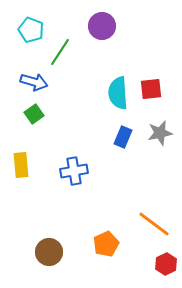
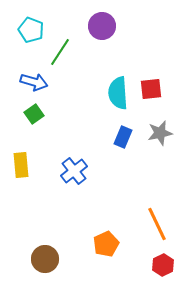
blue cross: rotated 28 degrees counterclockwise
orange line: moved 3 px right; rotated 28 degrees clockwise
brown circle: moved 4 px left, 7 px down
red hexagon: moved 3 px left, 1 px down
